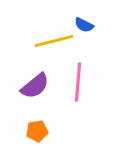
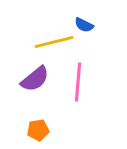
yellow line: moved 1 px down
purple semicircle: moved 7 px up
orange pentagon: moved 1 px right, 1 px up
